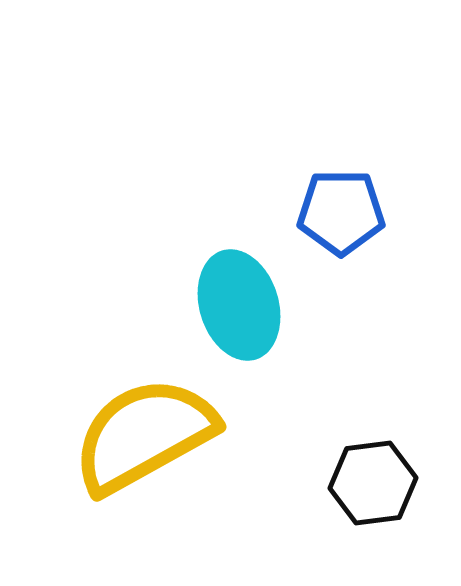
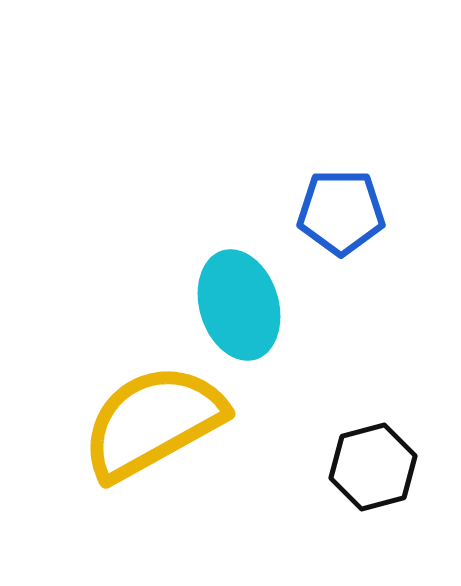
yellow semicircle: moved 9 px right, 13 px up
black hexagon: moved 16 px up; rotated 8 degrees counterclockwise
